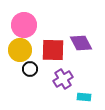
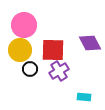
purple diamond: moved 9 px right
purple cross: moved 4 px left, 8 px up
